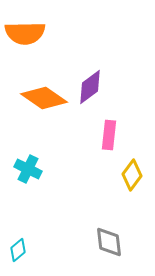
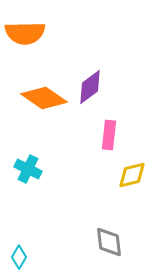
yellow diamond: rotated 40 degrees clockwise
cyan diamond: moved 1 px right, 7 px down; rotated 20 degrees counterclockwise
